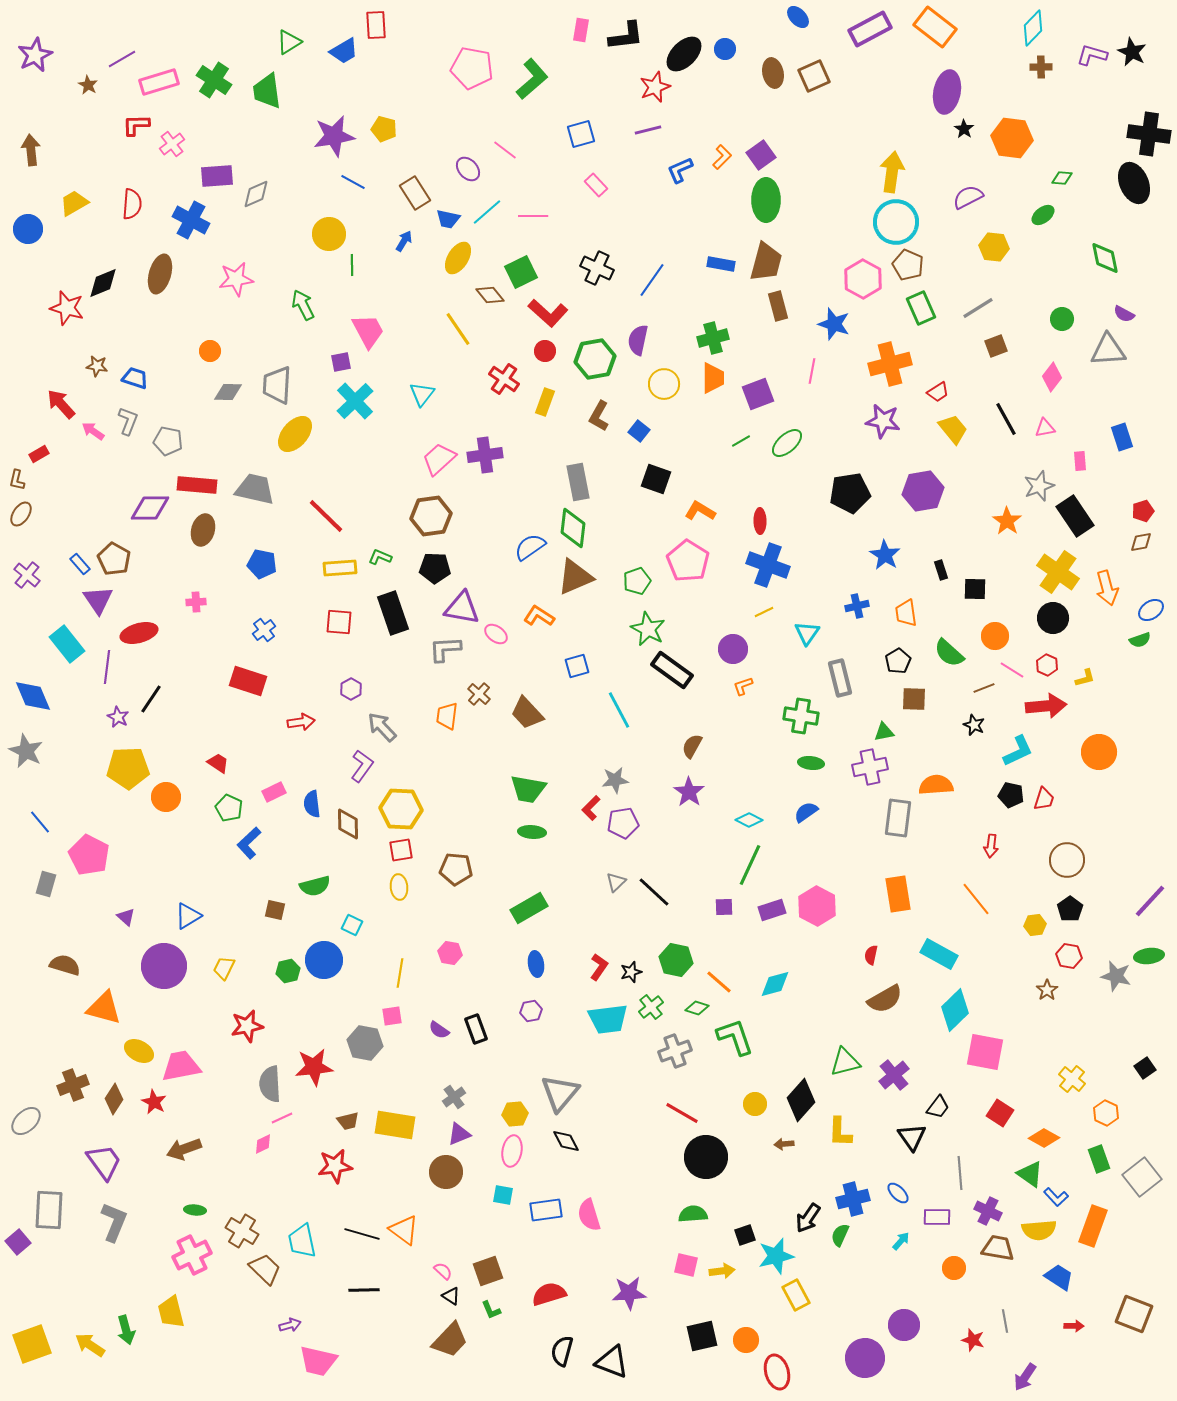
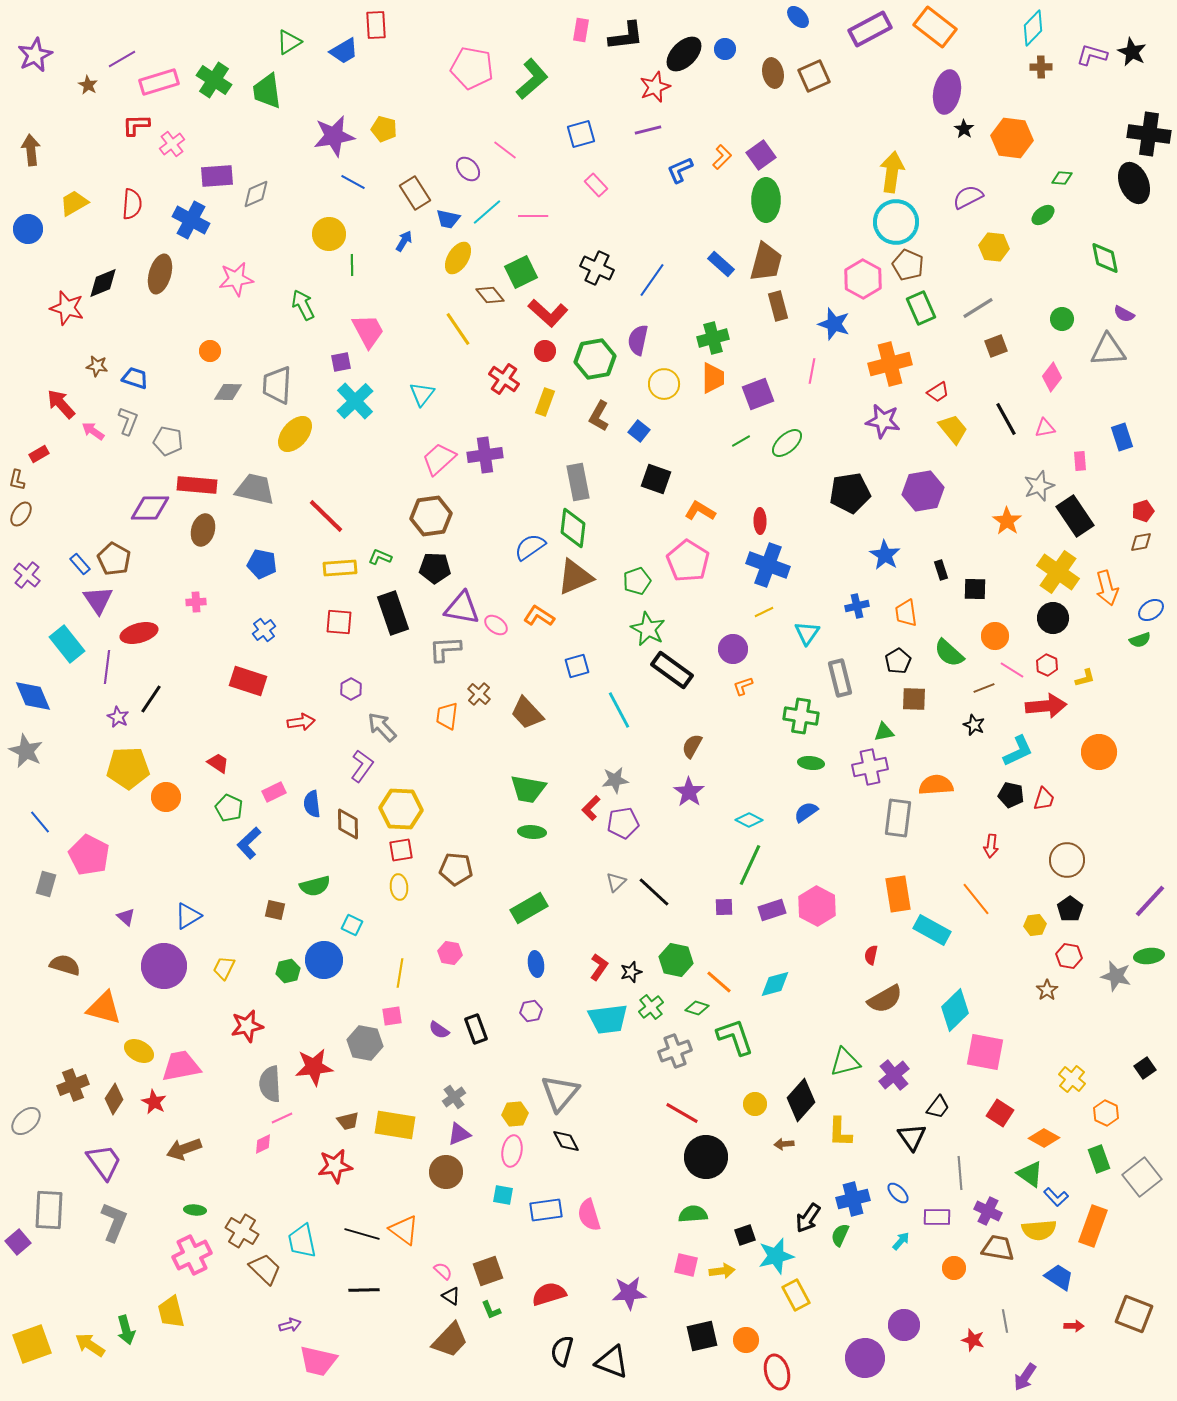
blue rectangle at (721, 264): rotated 32 degrees clockwise
pink ellipse at (496, 634): moved 9 px up
cyan rectangle at (939, 954): moved 7 px left, 24 px up
